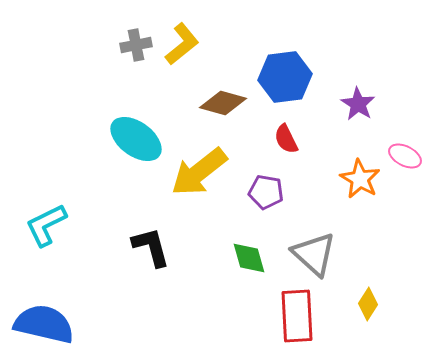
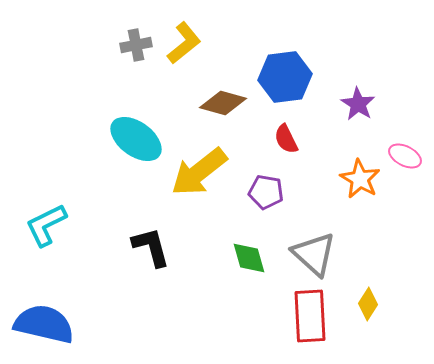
yellow L-shape: moved 2 px right, 1 px up
red rectangle: moved 13 px right
